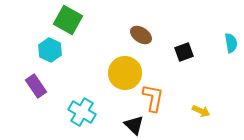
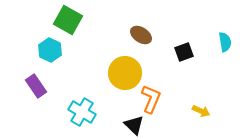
cyan semicircle: moved 6 px left, 1 px up
orange L-shape: moved 2 px left, 1 px down; rotated 12 degrees clockwise
